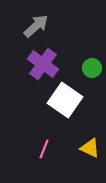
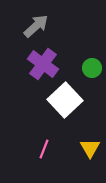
white square: rotated 12 degrees clockwise
yellow triangle: rotated 35 degrees clockwise
